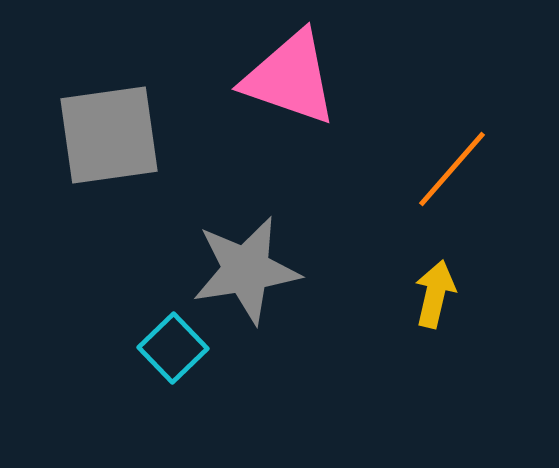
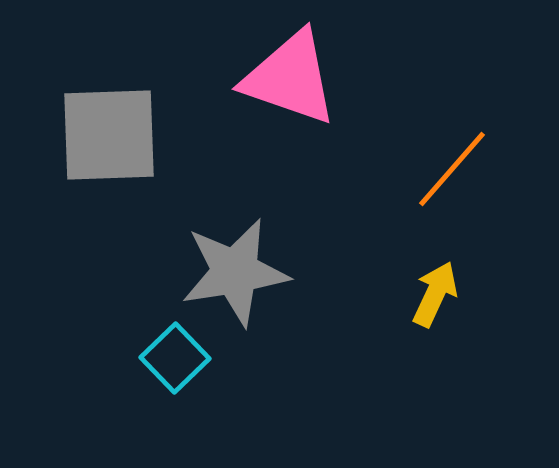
gray square: rotated 6 degrees clockwise
gray star: moved 11 px left, 2 px down
yellow arrow: rotated 12 degrees clockwise
cyan square: moved 2 px right, 10 px down
